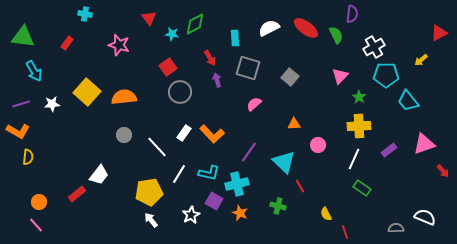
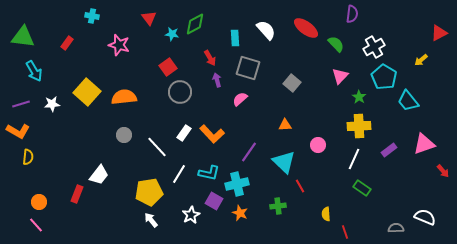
cyan cross at (85, 14): moved 7 px right, 2 px down
white semicircle at (269, 28): moved 3 px left, 2 px down; rotated 75 degrees clockwise
green semicircle at (336, 35): moved 9 px down; rotated 18 degrees counterclockwise
cyan pentagon at (386, 75): moved 2 px left, 2 px down; rotated 30 degrees clockwise
gray square at (290, 77): moved 2 px right, 6 px down
pink semicircle at (254, 104): moved 14 px left, 5 px up
orange triangle at (294, 124): moved 9 px left, 1 px down
red rectangle at (77, 194): rotated 30 degrees counterclockwise
green cross at (278, 206): rotated 21 degrees counterclockwise
yellow semicircle at (326, 214): rotated 24 degrees clockwise
